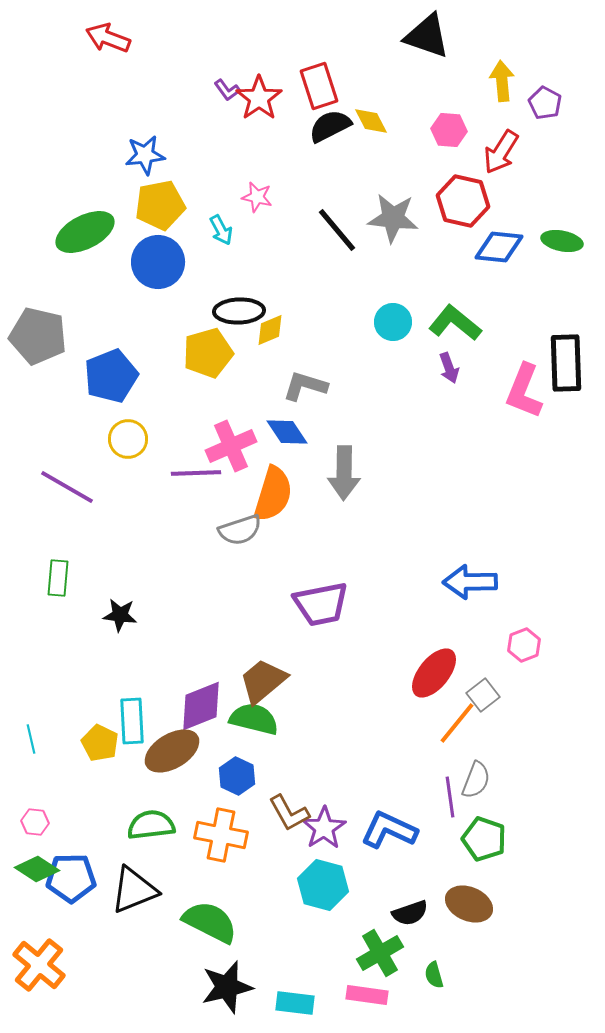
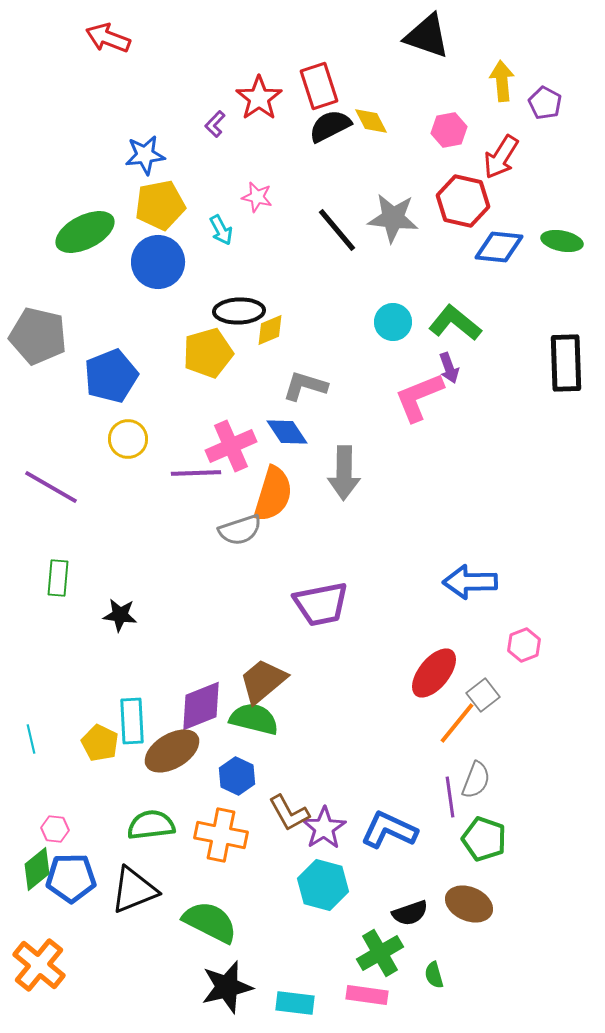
purple L-shape at (227, 90): moved 12 px left, 34 px down; rotated 80 degrees clockwise
pink hexagon at (449, 130): rotated 16 degrees counterclockwise
red arrow at (501, 152): moved 5 px down
pink L-shape at (524, 391): moved 105 px left, 6 px down; rotated 46 degrees clockwise
purple line at (67, 487): moved 16 px left
pink hexagon at (35, 822): moved 20 px right, 7 px down
green diamond at (37, 869): rotated 72 degrees counterclockwise
